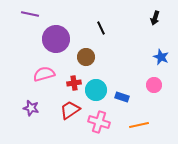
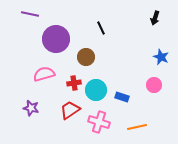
orange line: moved 2 px left, 2 px down
